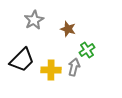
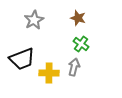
brown star: moved 10 px right, 11 px up
green cross: moved 6 px left, 6 px up; rotated 21 degrees counterclockwise
black trapezoid: moved 1 px up; rotated 24 degrees clockwise
yellow cross: moved 2 px left, 3 px down
